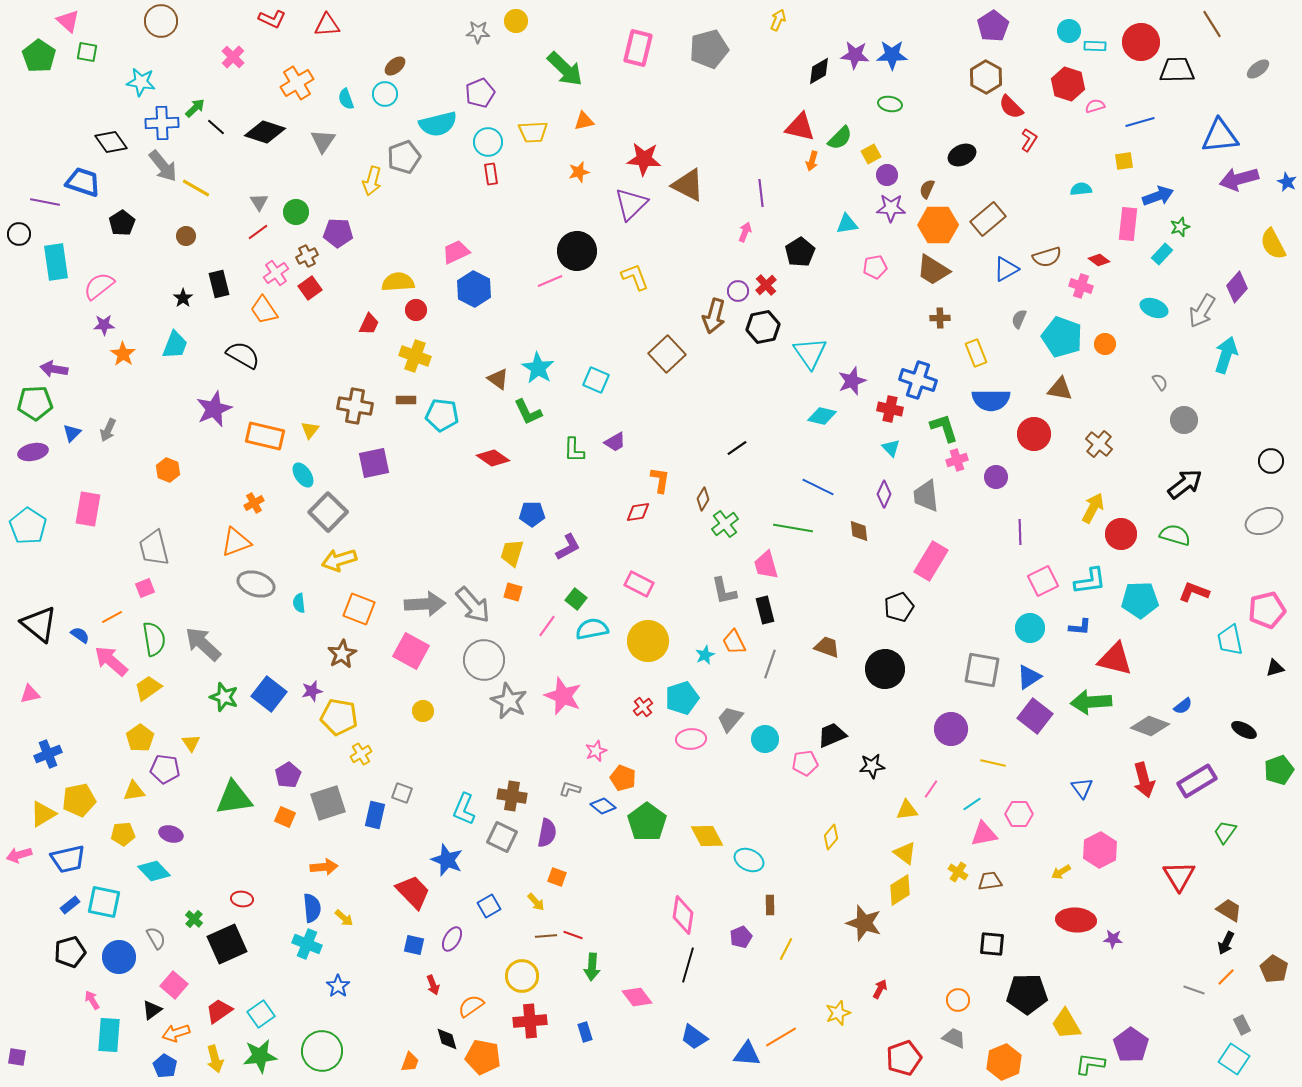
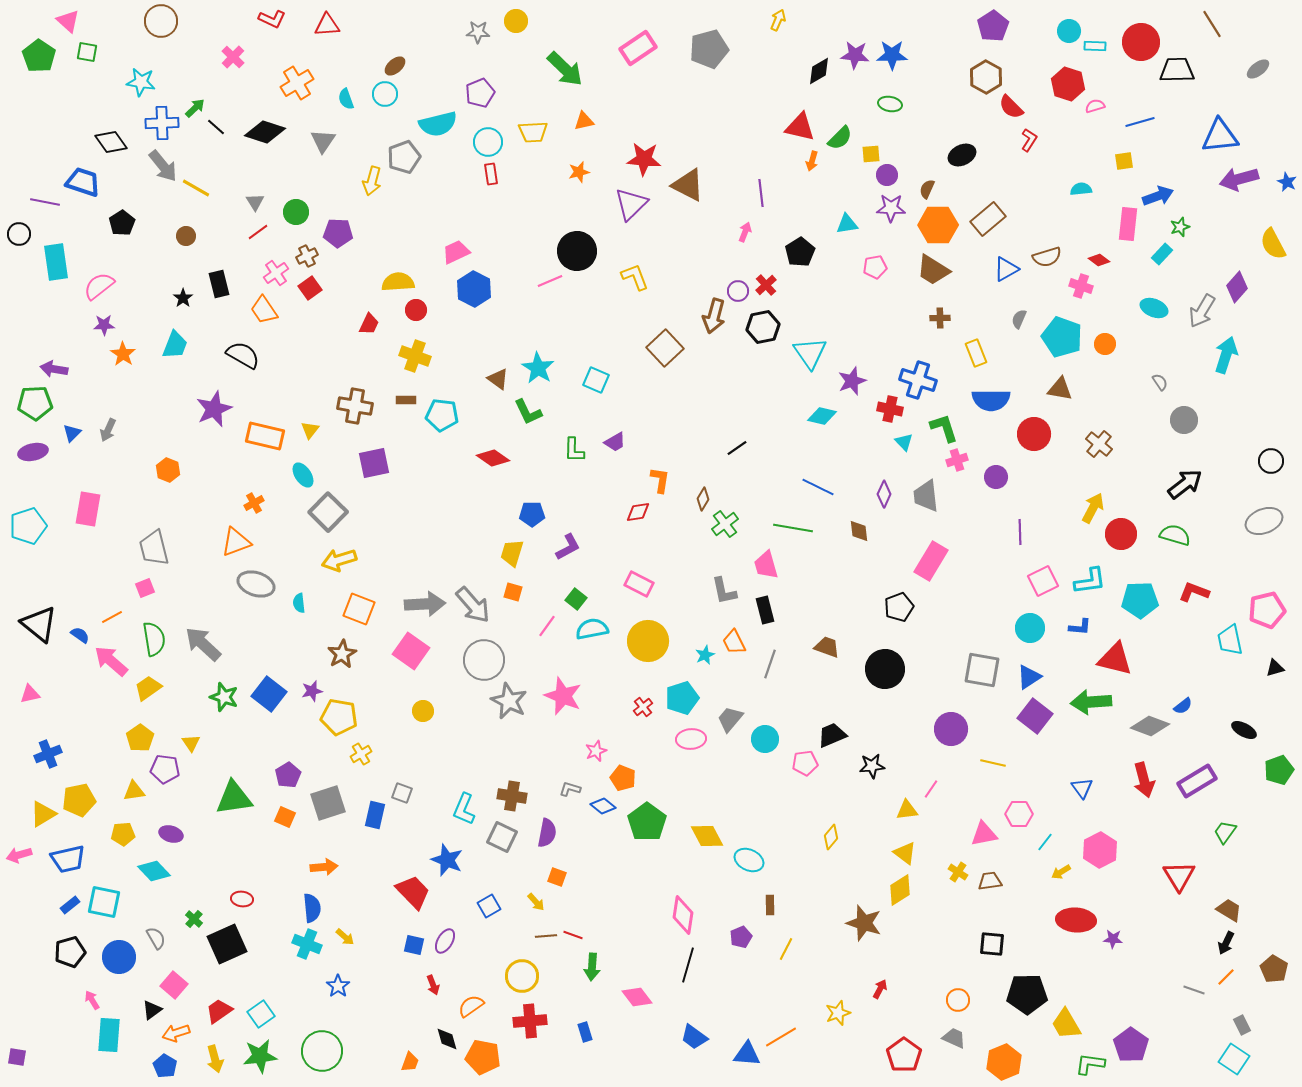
pink rectangle at (638, 48): rotated 42 degrees clockwise
yellow square at (871, 154): rotated 24 degrees clockwise
gray triangle at (259, 202): moved 4 px left
brown square at (667, 354): moved 2 px left, 6 px up
cyan triangle at (891, 448): moved 13 px right, 6 px up
cyan pentagon at (28, 526): rotated 21 degrees clockwise
pink square at (411, 651): rotated 6 degrees clockwise
cyan line at (972, 804): moved 73 px right, 38 px down; rotated 18 degrees counterclockwise
yellow arrow at (344, 918): moved 1 px right, 19 px down
purple ellipse at (452, 939): moved 7 px left, 2 px down
red pentagon at (904, 1058): moved 3 px up; rotated 16 degrees counterclockwise
